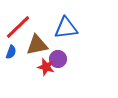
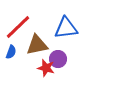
red star: moved 1 px down
